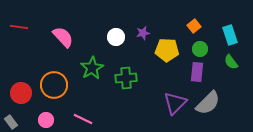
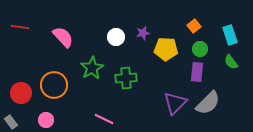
red line: moved 1 px right
yellow pentagon: moved 1 px left, 1 px up
pink line: moved 21 px right
